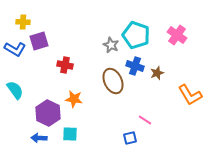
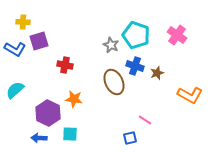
brown ellipse: moved 1 px right, 1 px down
cyan semicircle: rotated 96 degrees counterclockwise
orange L-shape: rotated 30 degrees counterclockwise
